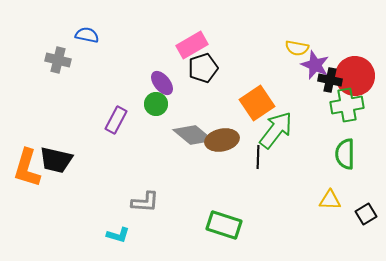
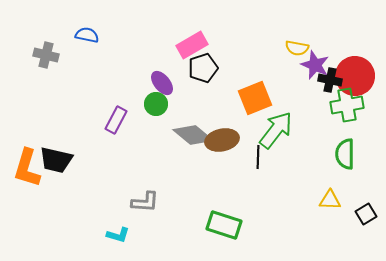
gray cross: moved 12 px left, 5 px up
orange square: moved 2 px left, 5 px up; rotated 12 degrees clockwise
